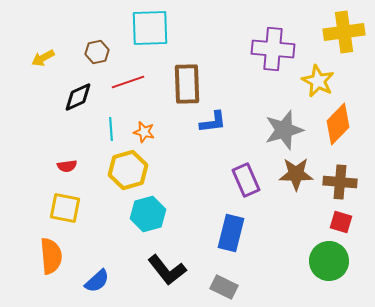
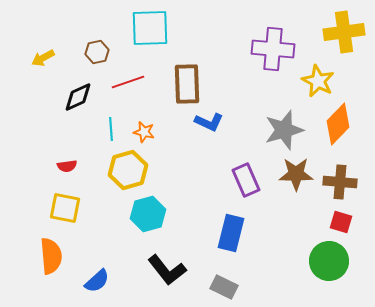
blue L-shape: moved 4 px left; rotated 32 degrees clockwise
